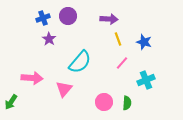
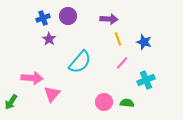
pink triangle: moved 12 px left, 5 px down
green semicircle: rotated 88 degrees counterclockwise
